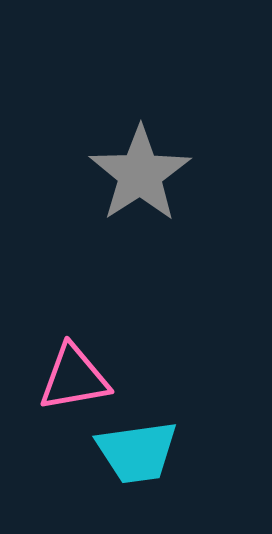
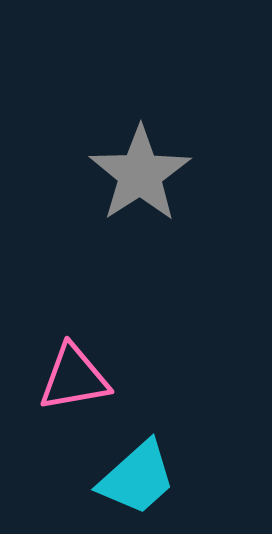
cyan trapezoid: moved 26 px down; rotated 34 degrees counterclockwise
